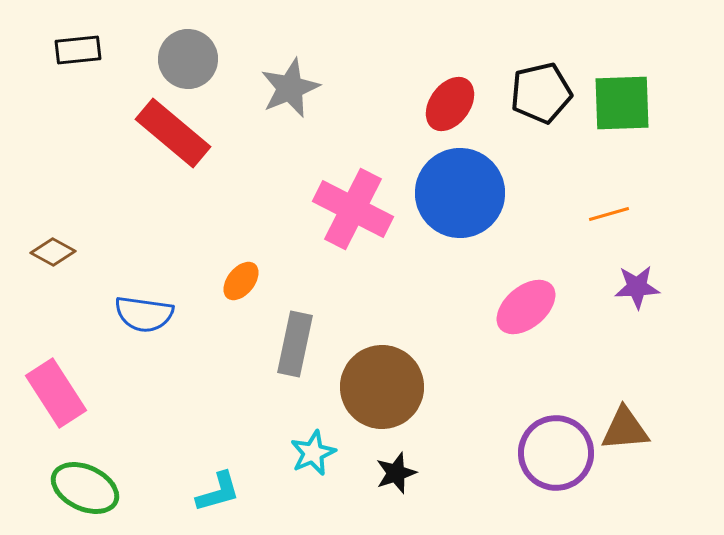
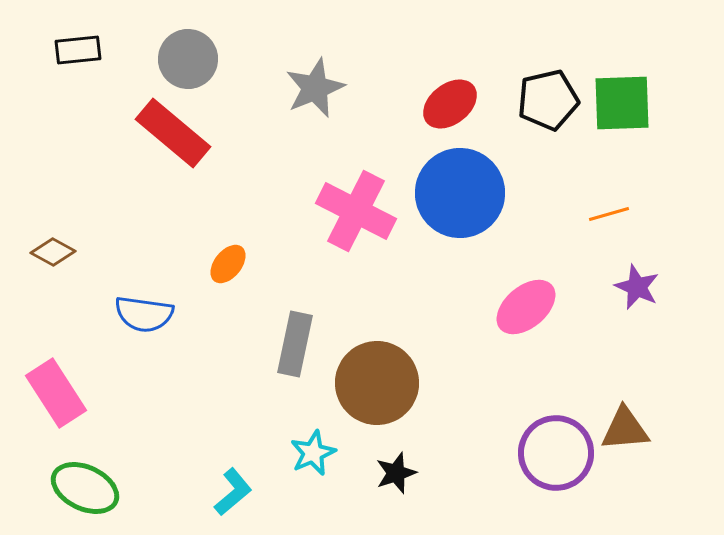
gray star: moved 25 px right
black pentagon: moved 7 px right, 7 px down
red ellipse: rotated 16 degrees clockwise
pink cross: moved 3 px right, 2 px down
orange ellipse: moved 13 px left, 17 px up
purple star: rotated 27 degrees clockwise
brown circle: moved 5 px left, 4 px up
cyan L-shape: moved 15 px right; rotated 24 degrees counterclockwise
